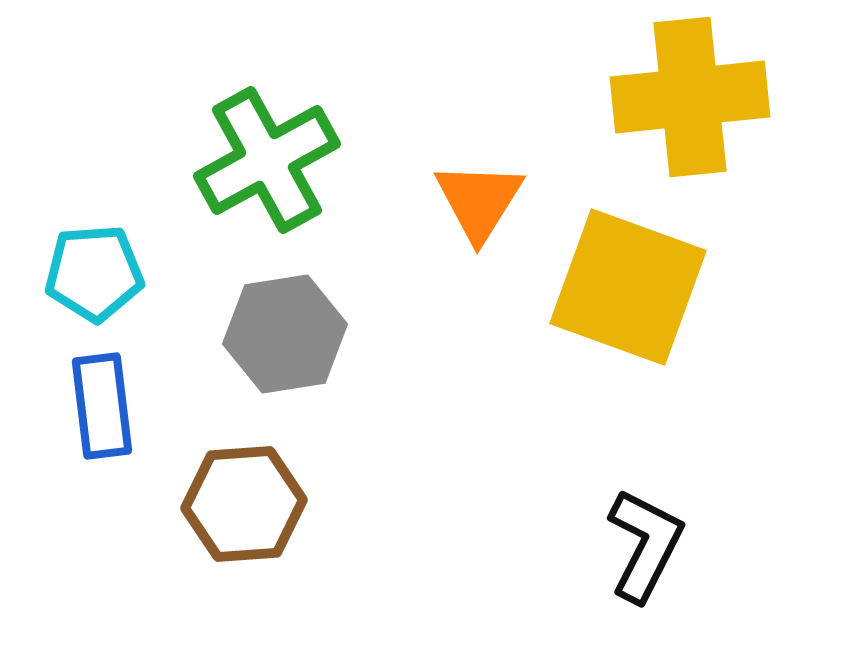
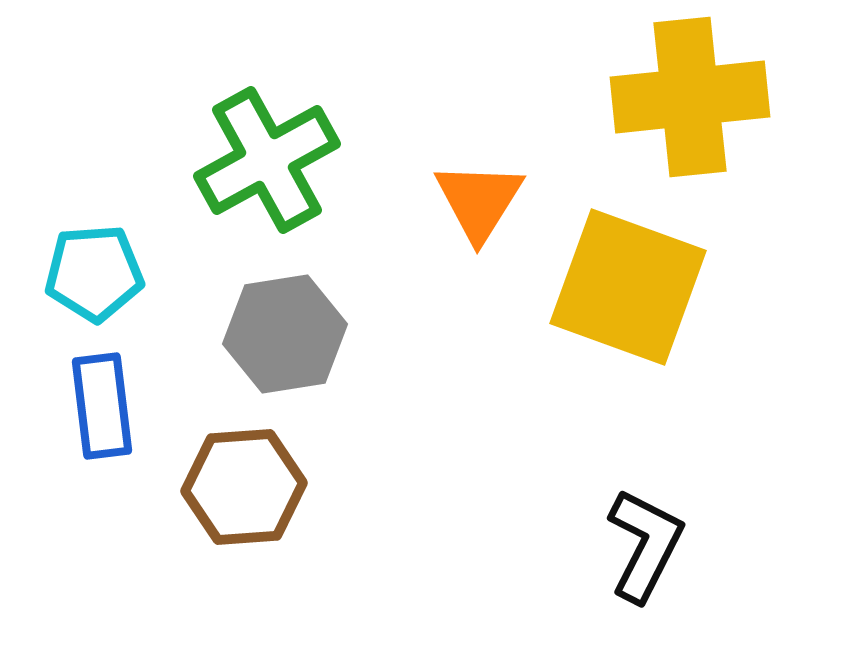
brown hexagon: moved 17 px up
